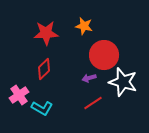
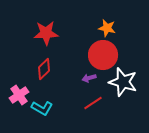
orange star: moved 23 px right, 2 px down
red circle: moved 1 px left
